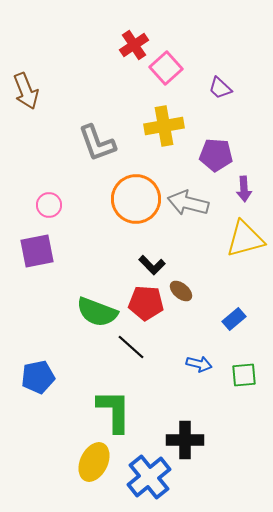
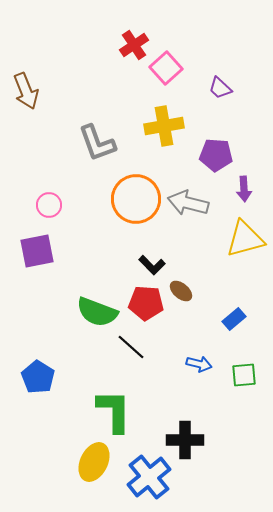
blue pentagon: rotated 28 degrees counterclockwise
